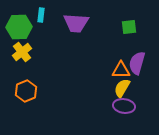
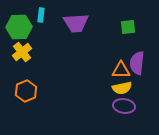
purple trapezoid: rotated 8 degrees counterclockwise
green square: moved 1 px left
purple semicircle: rotated 10 degrees counterclockwise
yellow semicircle: rotated 132 degrees counterclockwise
